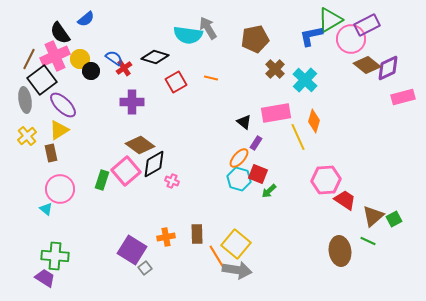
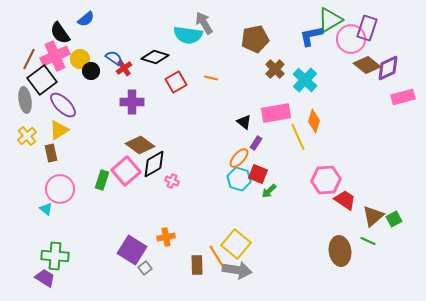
purple rectangle at (367, 25): moved 3 px down; rotated 45 degrees counterclockwise
gray arrow at (208, 28): moved 4 px left, 5 px up
brown rectangle at (197, 234): moved 31 px down
